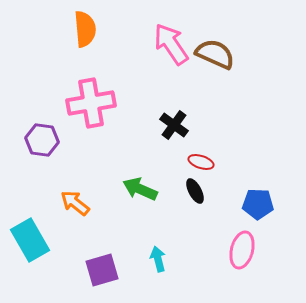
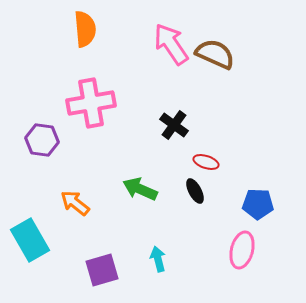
red ellipse: moved 5 px right
